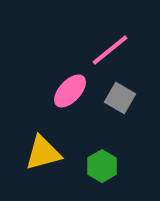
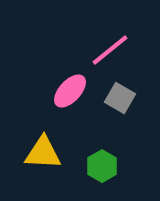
yellow triangle: rotated 18 degrees clockwise
